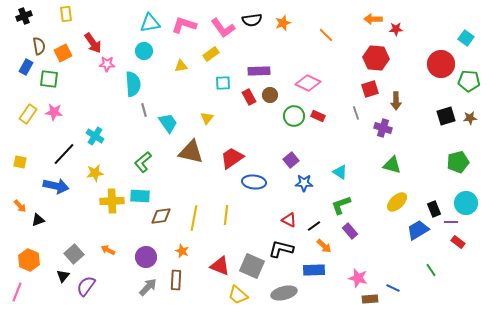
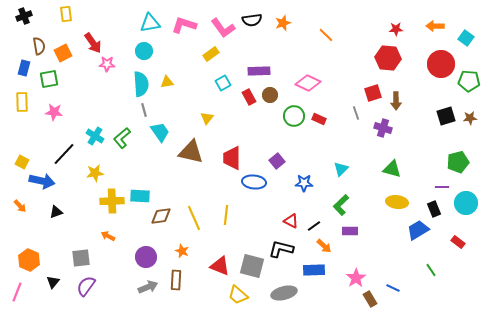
orange arrow at (373, 19): moved 62 px right, 7 px down
red hexagon at (376, 58): moved 12 px right
yellow triangle at (181, 66): moved 14 px left, 16 px down
blue rectangle at (26, 67): moved 2 px left, 1 px down; rotated 14 degrees counterclockwise
green square at (49, 79): rotated 18 degrees counterclockwise
cyan square at (223, 83): rotated 28 degrees counterclockwise
cyan semicircle at (133, 84): moved 8 px right
red square at (370, 89): moved 3 px right, 4 px down
yellow rectangle at (28, 114): moved 6 px left, 12 px up; rotated 36 degrees counterclockwise
red rectangle at (318, 116): moved 1 px right, 3 px down
cyan trapezoid at (168, 123): moved 8 px left, 9 px down
red trapezoid at (232, 158): rotated 55 degrees counterclockwise
purple square at (291, 160): moved 14 px left, 1 px down
yellow square at (20, 162): moved 2 px right; rotated 16 degrees clockwise
green L-shape at (143, 162): moved 21 px left, 24 px up
green triangle at (392, 165): moved 4 px down
cyan triangle at (340, 172): moved 1 px right, 3 px up; rotated 42 degrees clockwise
blue arrow at (56, 186): moved 14 px left, 5 px up
yellow ellipse at (397, 202): rotated 50 degrees clockwise
green L-shape at (341, 205): rotated 25 degrees counterclockwise
yellow line at (194, 218): rotated 35 degrees counterclockwise
black triangle at (38, 220): moved 18 px right, 8 px up
red triangle at (289, 220): moved 2 px right, 1 px down
purple line at (451, 222): moved 9 px left, 35 px up
purple rectangle at (350, 231): rotated 49 degrees counterclockwise
orange arrow at (108, 250): moved 14 px up
gray square at (74, 254): moved 7 px right, 4 px down; rotated 36 degrees clockwise
gray square at (252, 266): rotated 10 degrees counterclockwise
black triangle at (63, 276): moved 10 px left, 6 px down
pink star at (358, 278): moved 2 px left; rotated 24 degrees clockwise
gray arrow at (148, 287): rotated 24 degrees clockwise
brown rectangle at (370, 299): rotated 63 degrees clockwise
